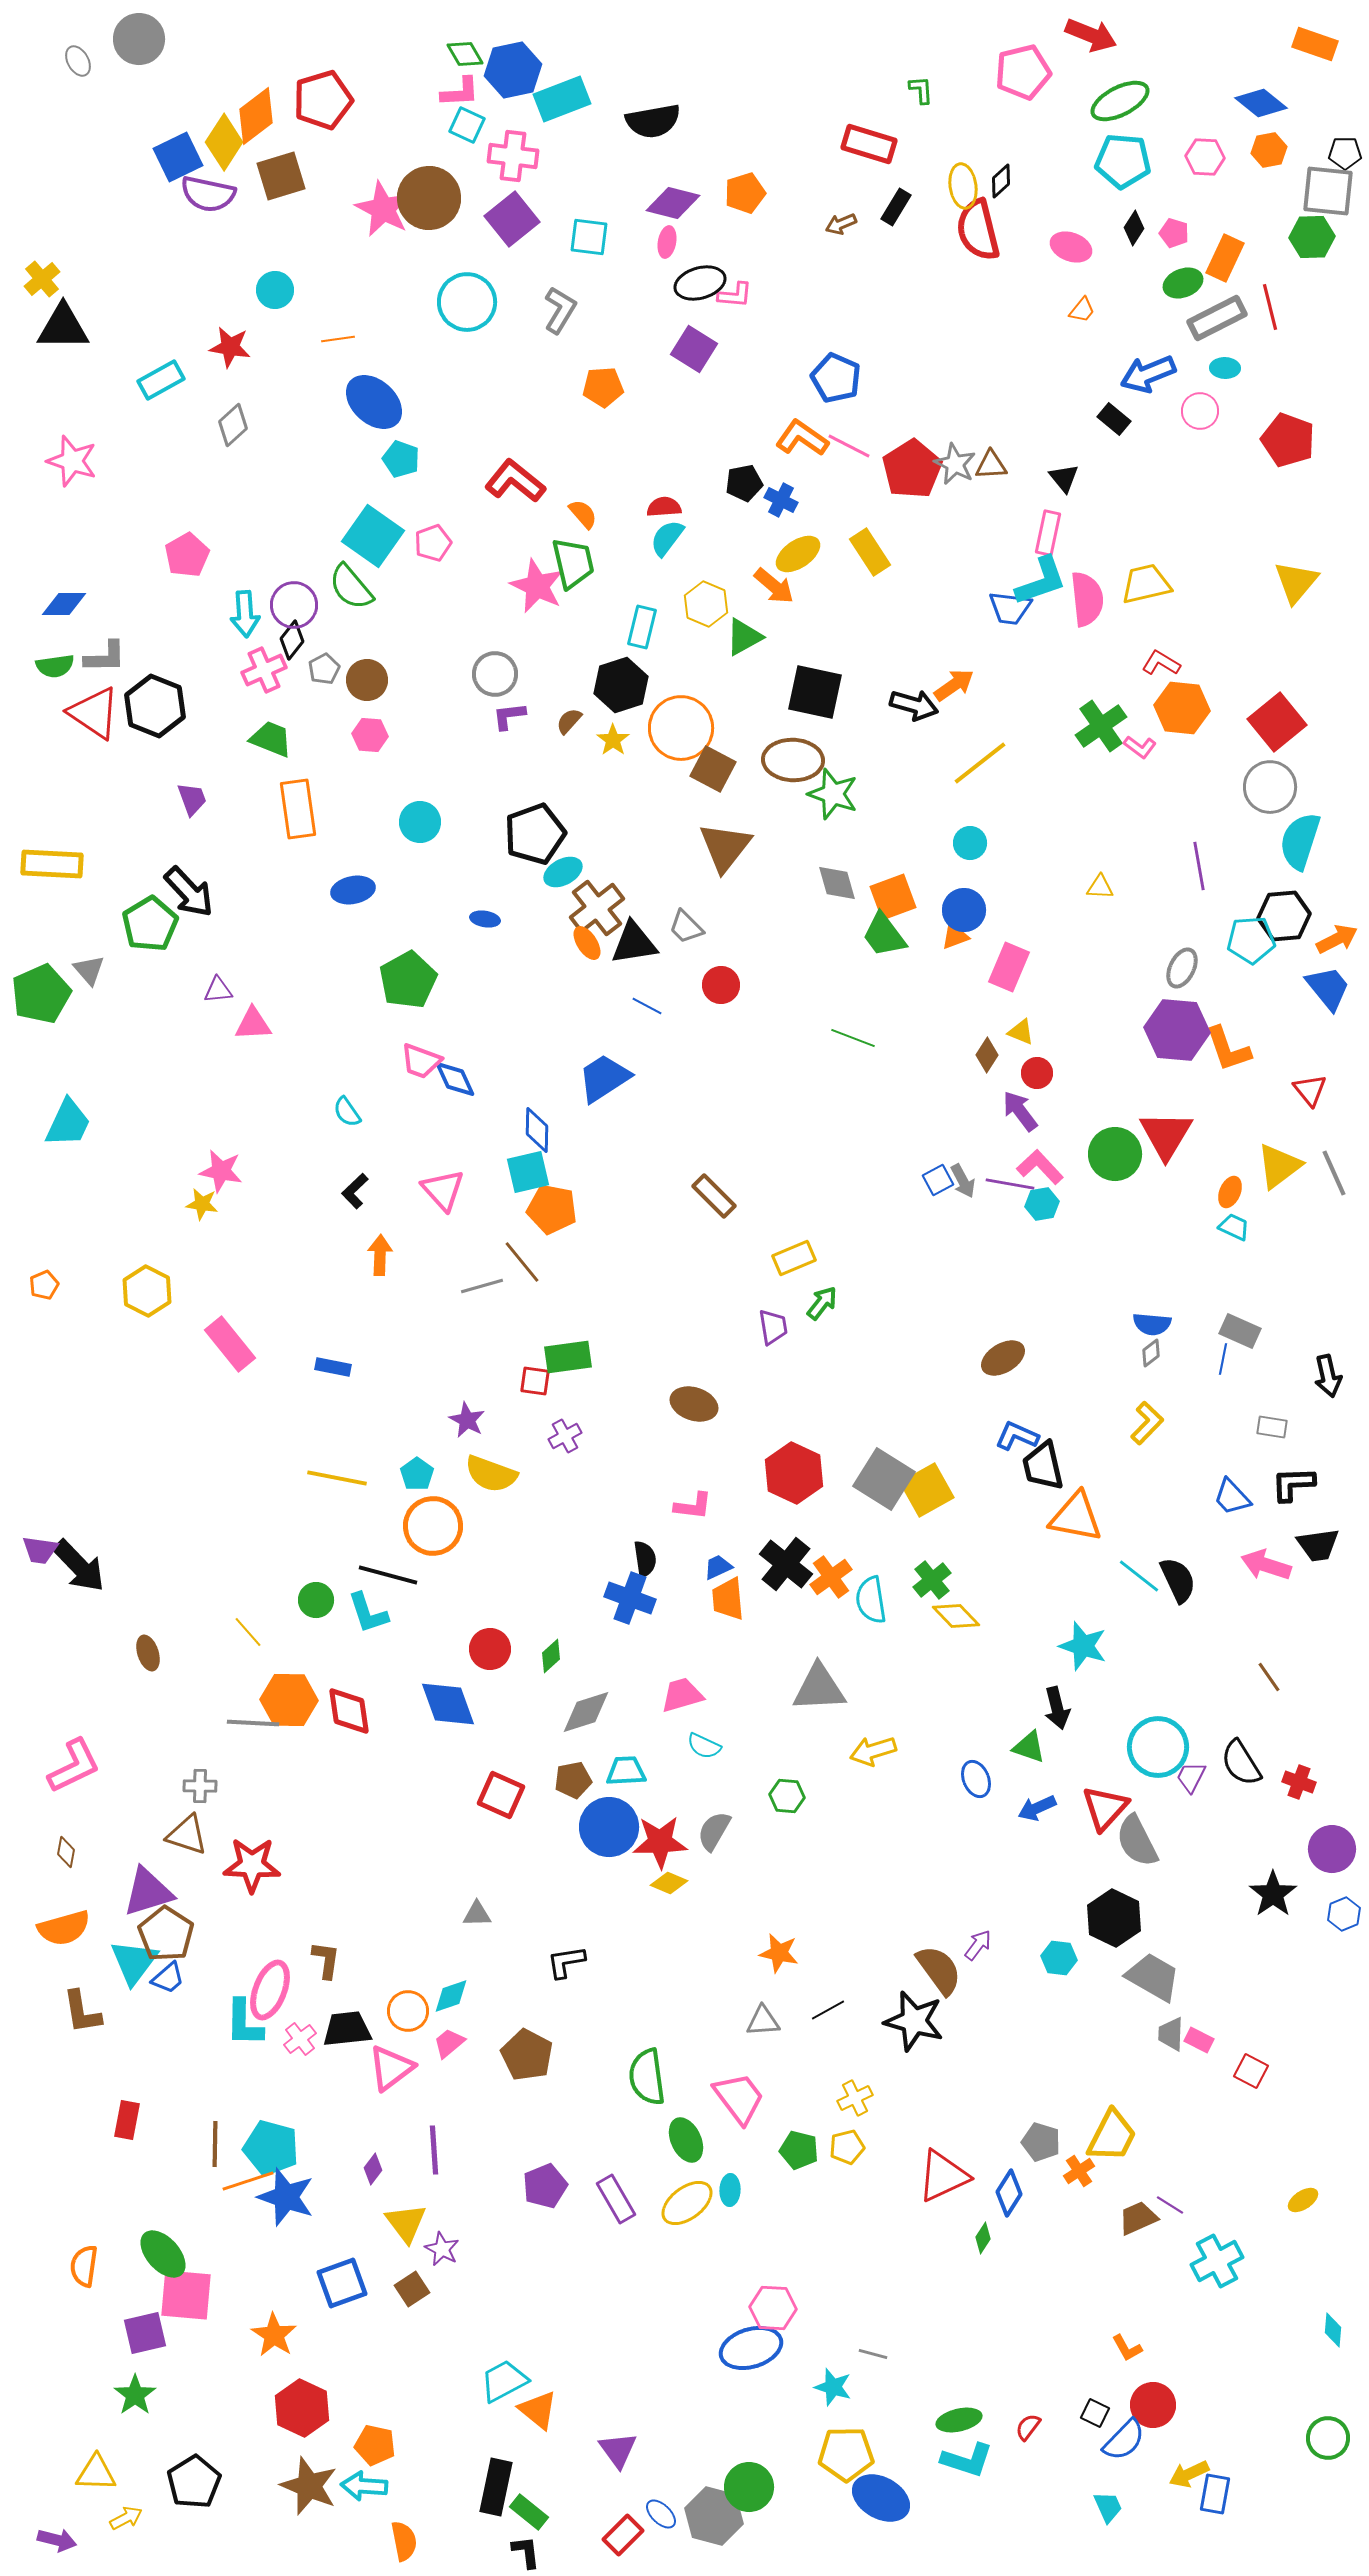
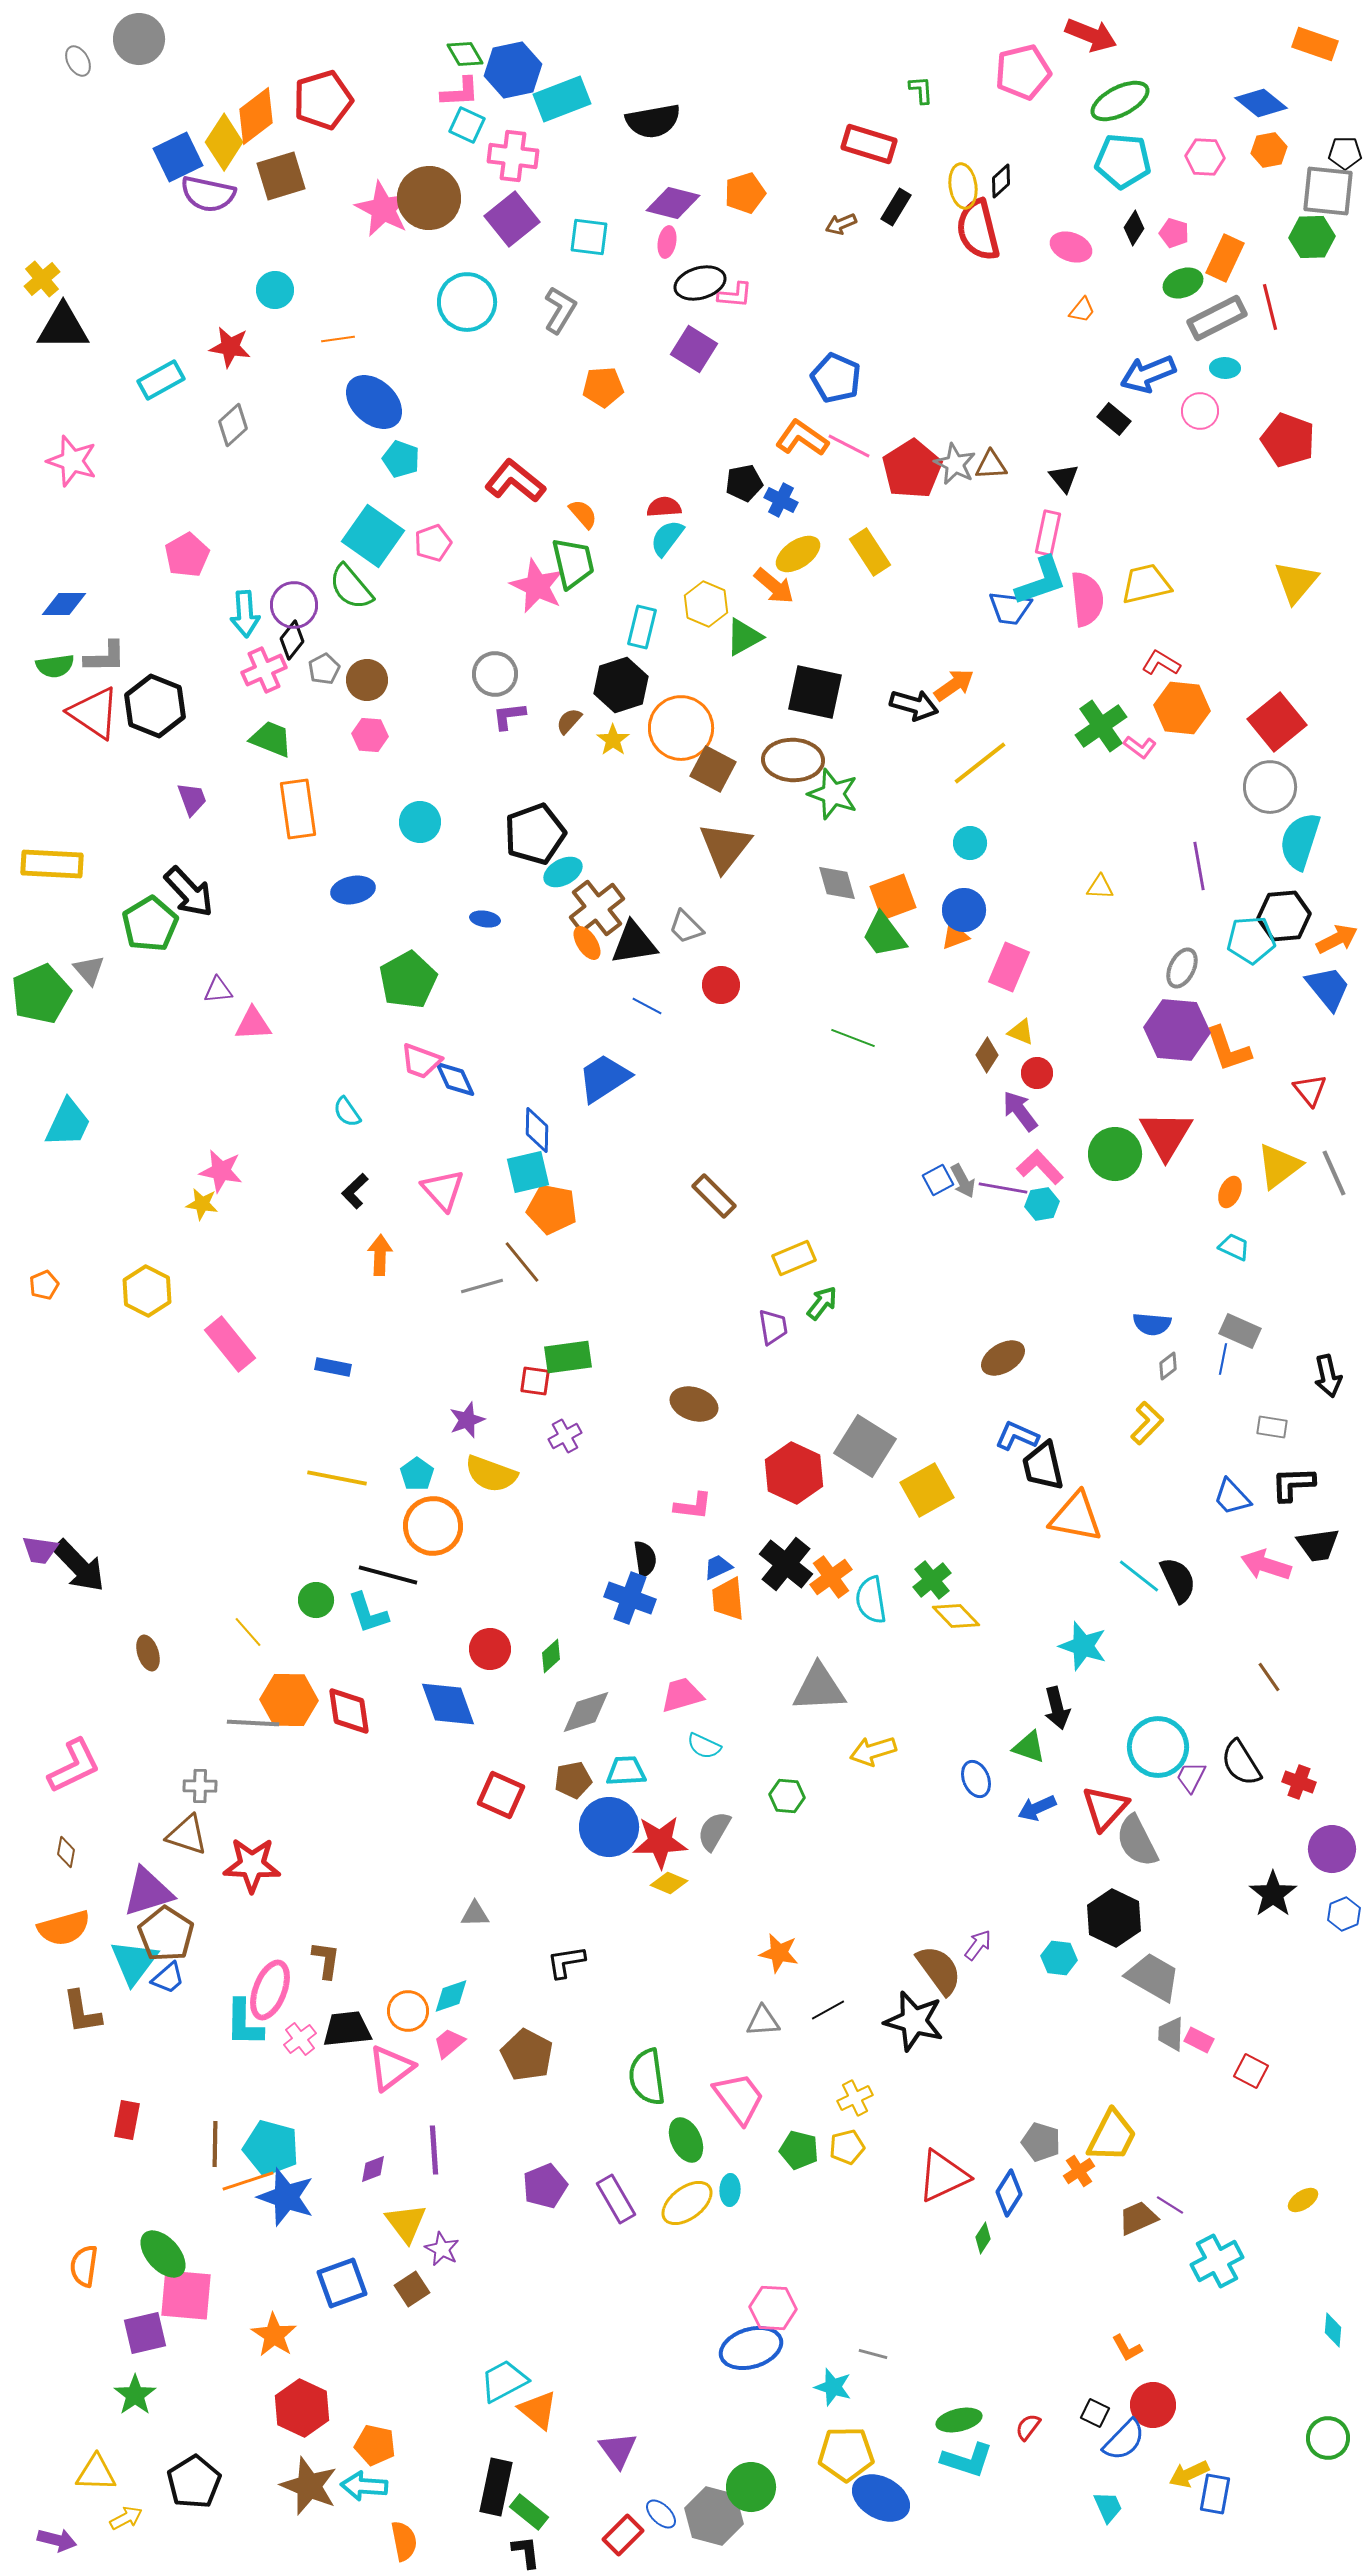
purple line at (1010, 1184): moved 7 px left, 4 px down
cyan trapezoid at (1234, 1227): moved 20 px down
gray diamond at (1151, 1353): moved 17 px right, 13 px down
purple star at (467, 1420): rotated 24 degrees clockwise
gray square at (884, 1479): moved 19 px left, 33 px up
gray triangle at (477, 1914): moved 2 px left
purple diamond at (373, 2169): rotated 32 degrees clockwise
green circle at (749, 2487): moved 2 px right
